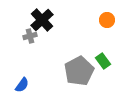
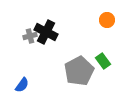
black cross: moved 4 px right, 12 px down; rotated 20 degrees counterclockwise
